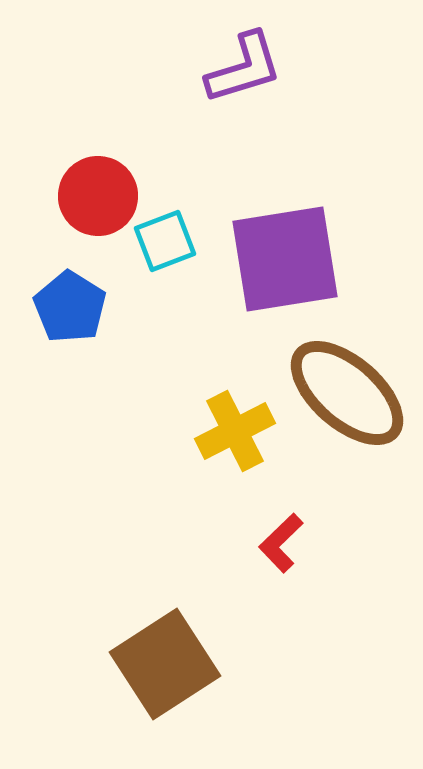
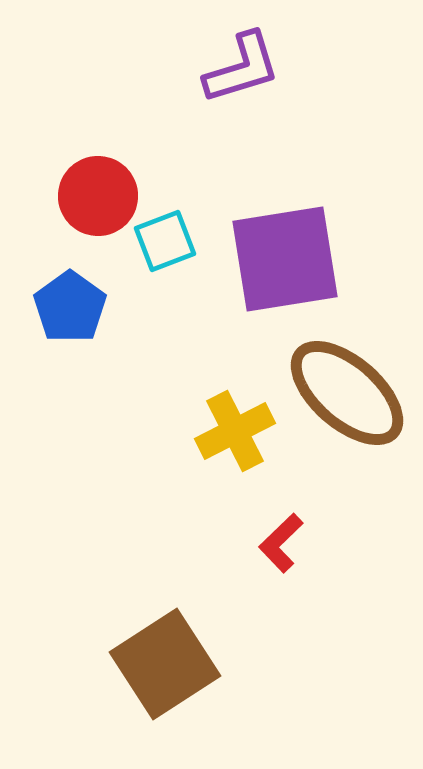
purple L-shape: moved 2 px left
blue pentagon: rotated 4 degrees clockwise
